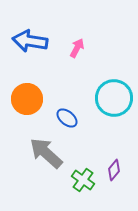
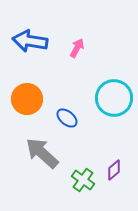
gray arrow: moved 4 px left
purple diamond: rotated 10 degrees clockwise
